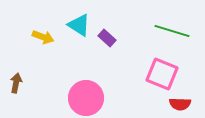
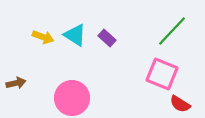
cyan triangle: moved 4 px left, 10 px down
green line: rotated 64 degrees counterclockwise
brown arrow: rotated 66 degrees clockwise
pink circle: moved 14 px left
red semicircle: rotated 30 degrees clockwise
